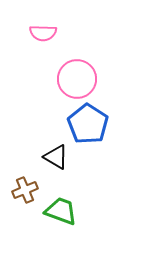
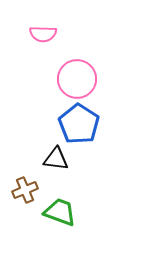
pink semicircle: moved 1 px down
blue pentagon: moved 9 px left
black triangle: moved 2 px down; rotated 24 degrees counterclockwise
green trapezoid: moved 1 px left, 1 px down
